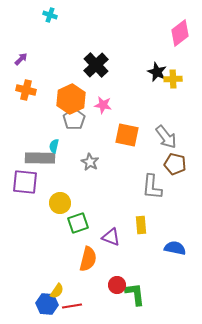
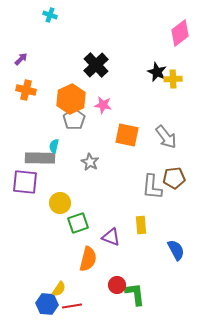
brown pentagon: moved 1 px left, 14 px down; rotated 20 degrees counterclockwise
blue semicircle: moved 1 px right, 2 px down; rotated 50 degrees clockwise
yellow semicircle: moved 2 px right, 2 px up
